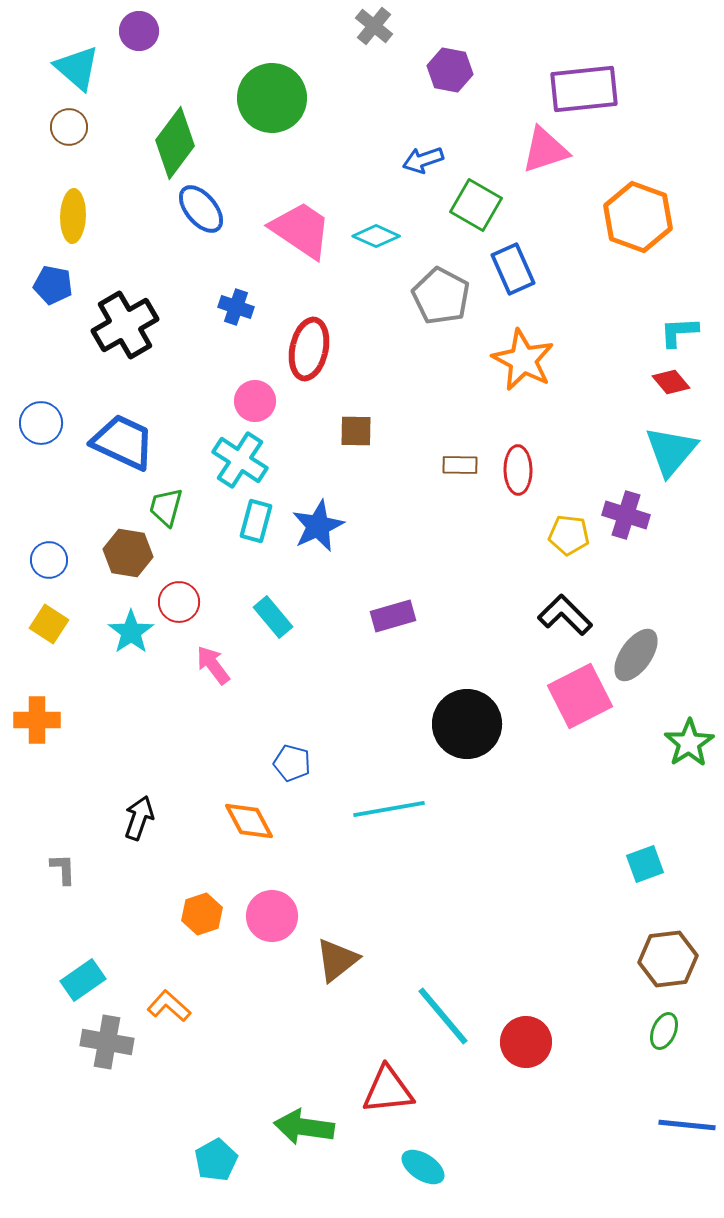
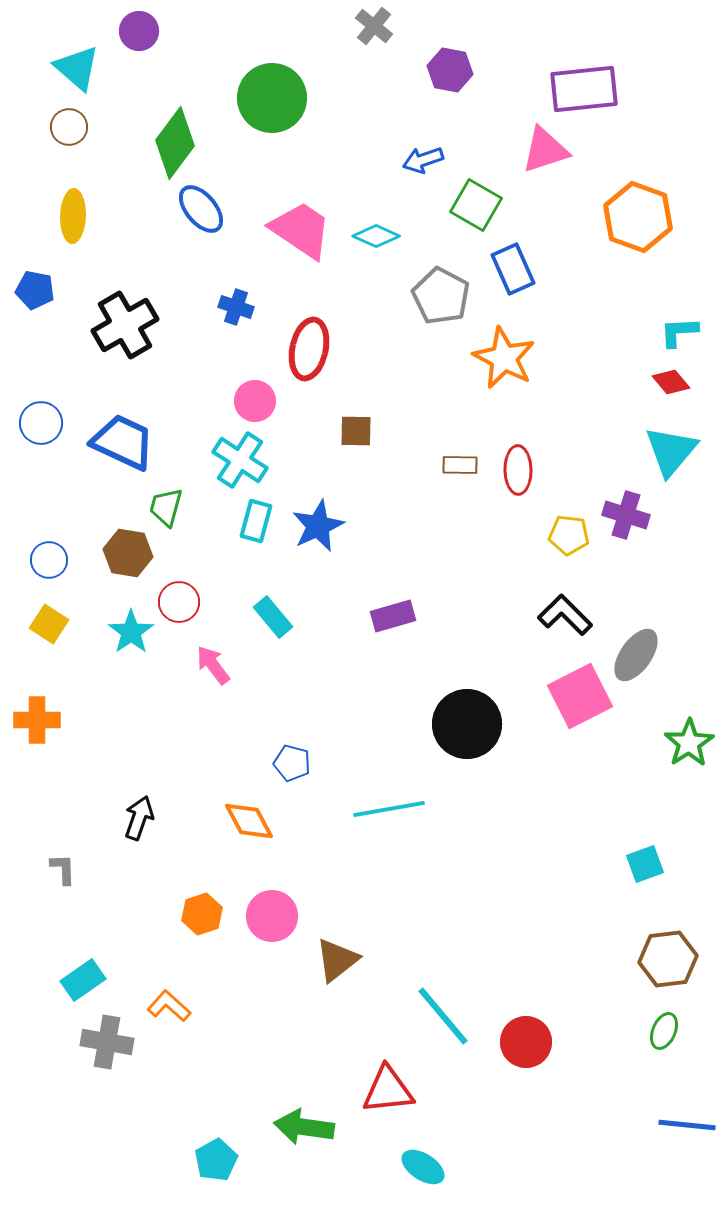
blue pentagon at (53, 285): moved 18 px left, 5 px down
orange star at (523, 360): moved 19 px left, 2 px up
